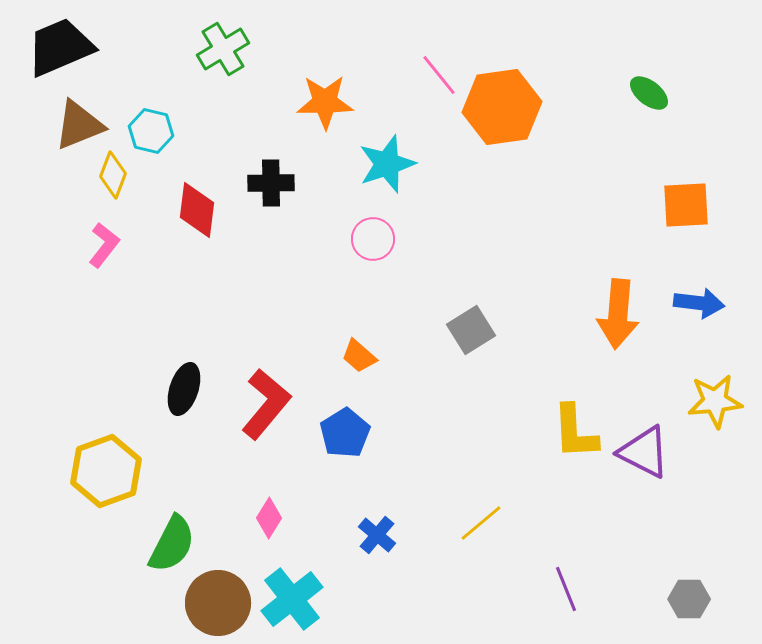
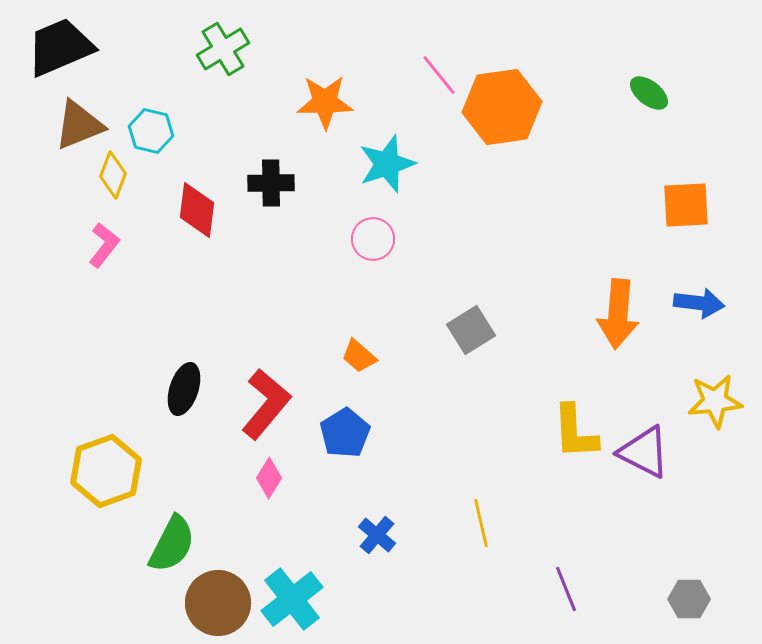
pink diamond: moved 40 px up
yellow line: rotated 63 degrees counterclockwise
